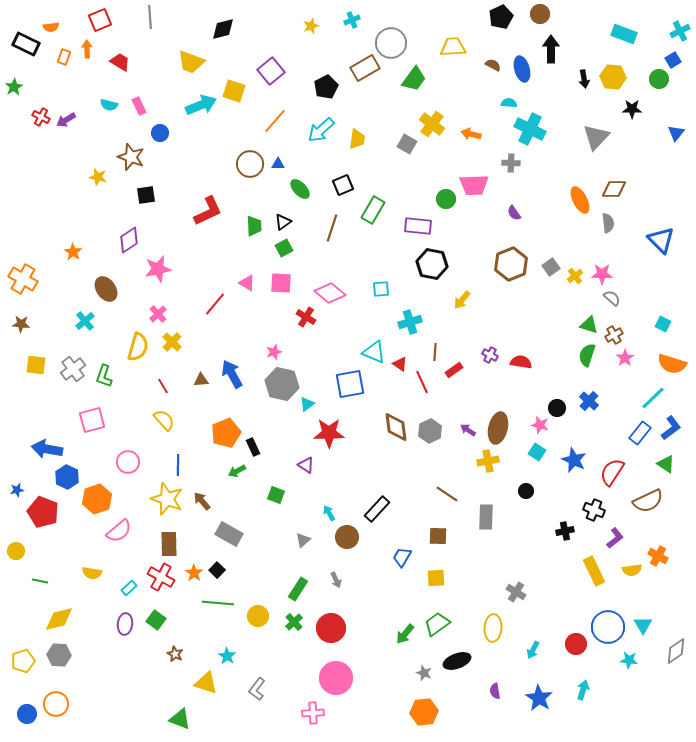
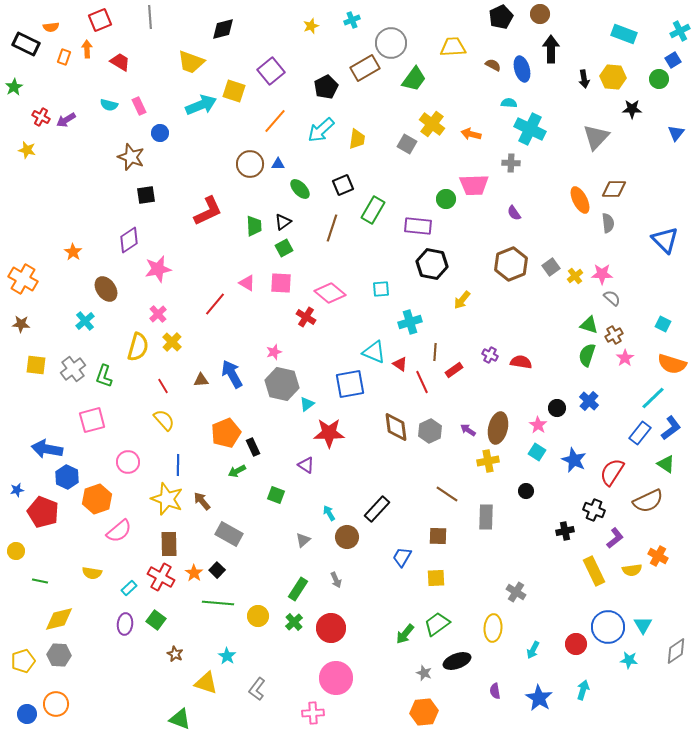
yellow star at (98, 177): moved 71 px left, 27 px up
blue triangle at (661, 240): moved 4 px right
pink star at (540, 425): moved 2 px left; rotated 18 degrees clockwise
